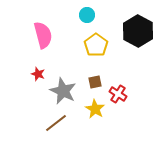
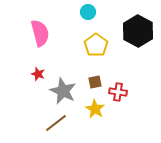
cyan circle: moved 1 px right, 3 px up
pink semicircle: moved 3 px left, 2 px up
red cross: moved 2 px up; rotated 24 degrees counterclockwise
